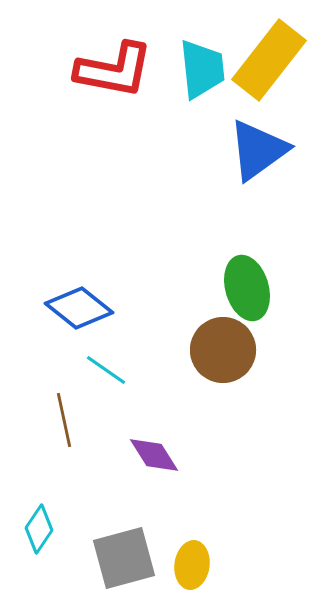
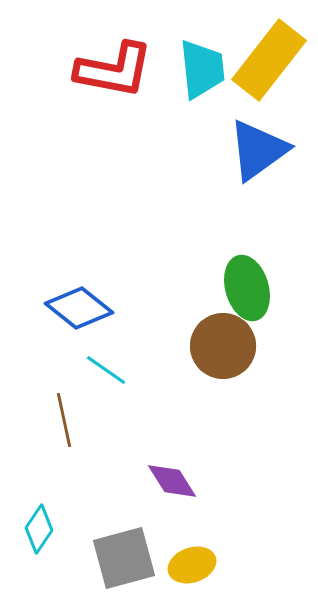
brown circle: moved 4 px up
purple diamond: moved 18 px right, 26 px down
yellow ellipse: rotated 63 degrees clockwise
